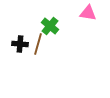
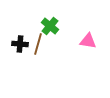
pink triangle: moved 28 px down
